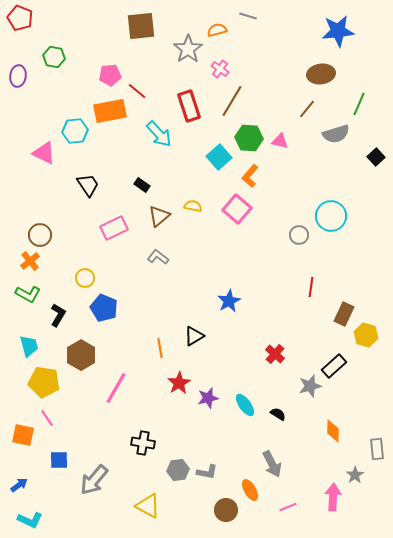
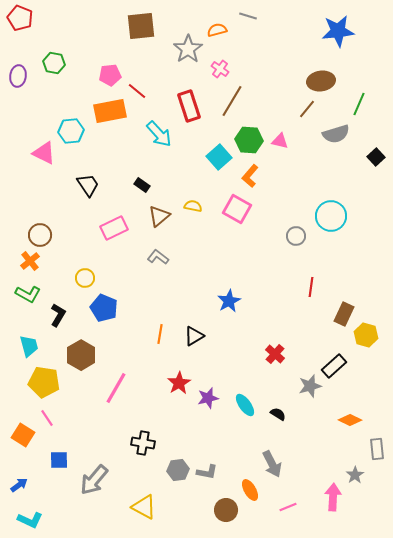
green hexagon at (54, 57): moved 6 px down
brown ellipse at (321, 74): moved 7 px down
cyan hexagon at (75, 131): moved 4 px left
green hexagon at (249, 138): moved 2 px down
pink square at (237, 209): rotated 12 degrees counterclockwise
gray circle at (299, 235): moved 3 px left, 1 px down
orange line at (160, 348): moved 14 px up; rotated 18 degrees clockwise
orange diamond at (333, 431): moved 17 px right, 11 px up; rotated 65 degrees counterclockwise
orange square at (23, 435): rotated 20 degrees clockwise
yellow triangle at (148, 506): moved 4 px left, 1 px down
